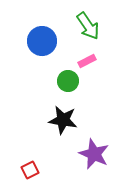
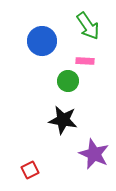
pink rectangle: moved 2 px left; rotated 30 degrees clockwise
